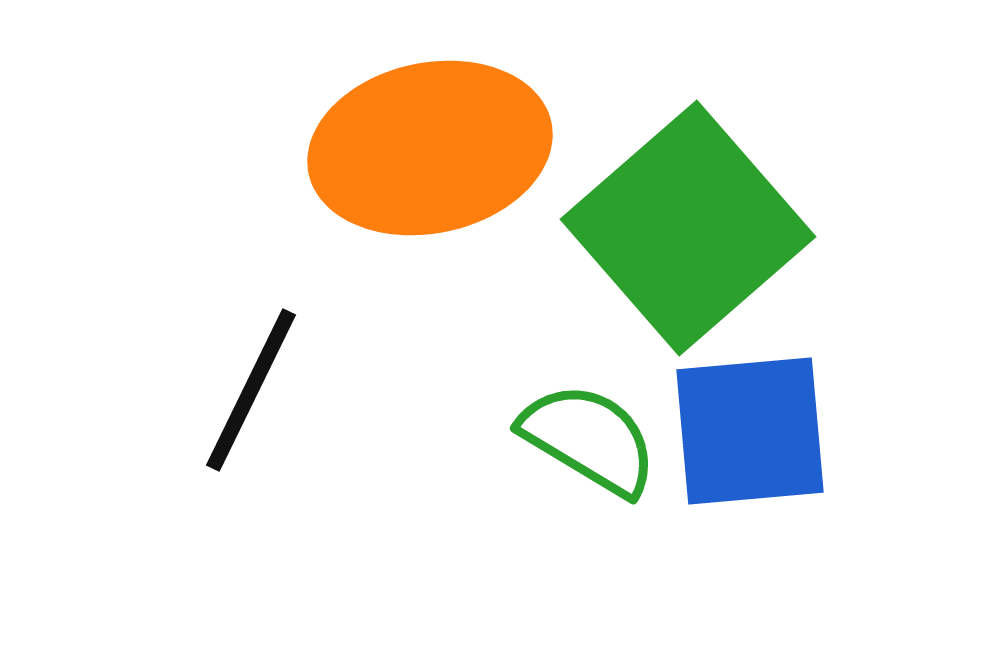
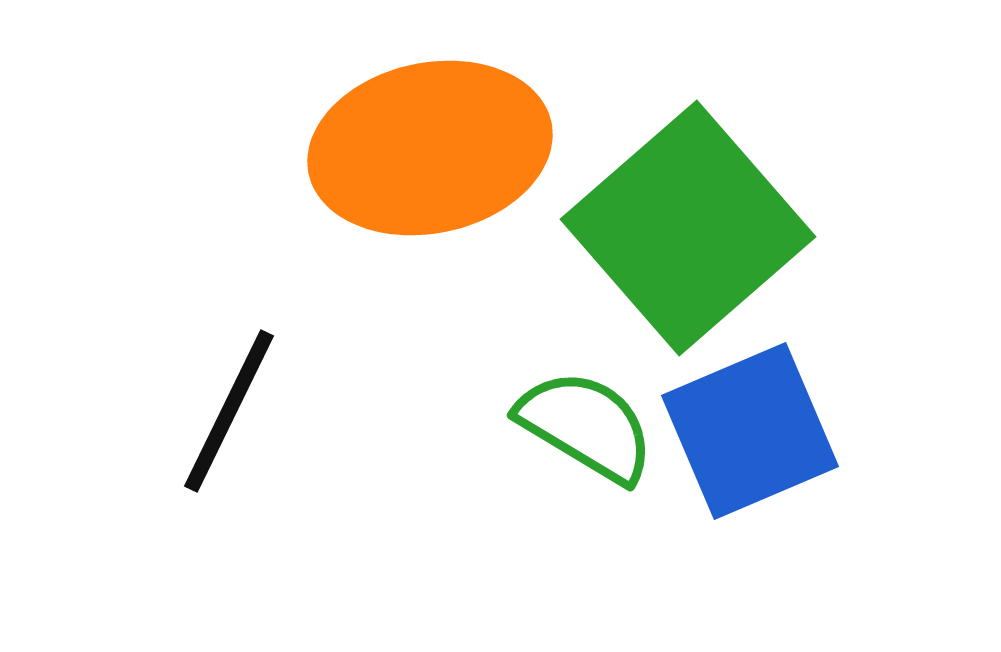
black line: moved 22 px left, 21 px down
blue square: rotated 18 degrees counterclockwise
green semicircle: moved 3 px left, 13 px up
